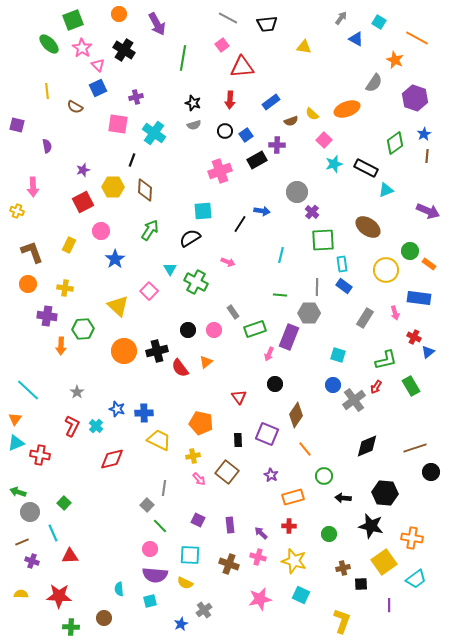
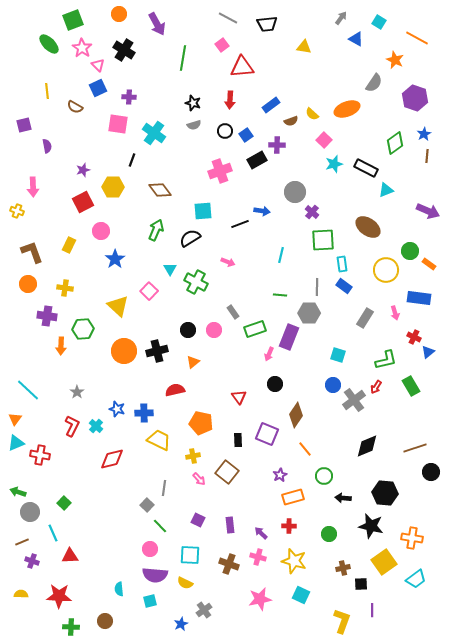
purple cross at (136, 97): moved 7 px left; rotated 16 degrees clockwise
blue rectangle at (271, 102): moved 3 px down
purple square at (17, 125): moved 7 px right; rotated 28 degrees counterclockwise
brown diamond at (145, 190): moved 15 px right; rotated 40 degrees counterclockwise
gray circle at (297, 192): moved 2 px left
black line at (240, 224): rotated 36 degrees clockwise
green arrow at (150, 230): moved 6 px right; rotated 10 degrees counterclockwise
orange triangle at (206, 362): moved 13 px left
red semicircle at (180, 368): moved 5 px left, 22 px down; rotated 114 degrees clockwise
purple star at (271, 475): moved 9 px right; rotated 16 degrees clockwise
purple line at (389, 605): moved 17 px left, 5 px down
brown circle at (104, 618): moved 1 px right, 3 px down
